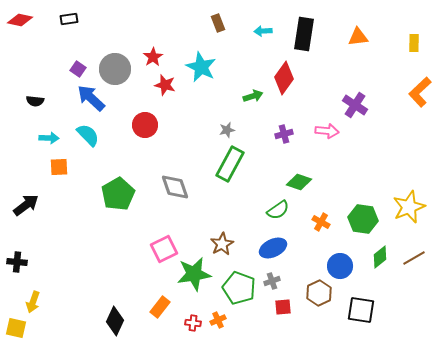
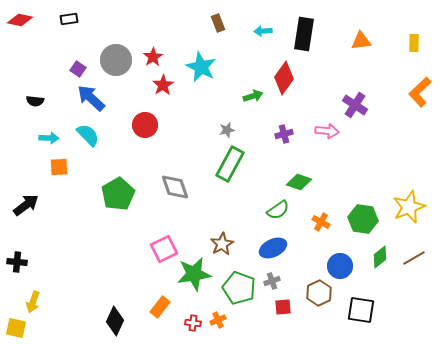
orange triangle at (358, 37): moved 3 px right, 4 px down
gray circle at (115, 69): moved 1 px right, 9 px up
red star at (165, 85): moved 2 px left; rotated 25 degrees clockwise
